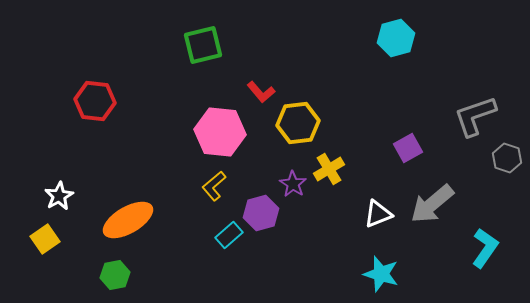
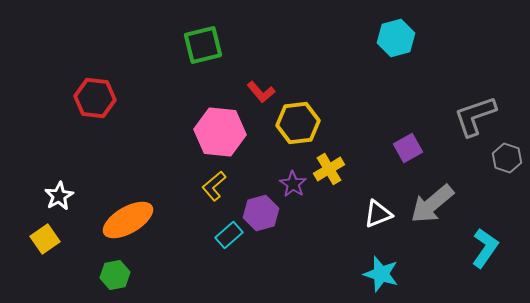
red hexagon: moved 3 px up
